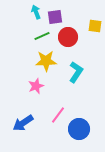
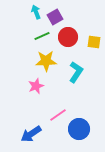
purple square: rotated 21 degrees counterclockwise
yellow square: moved 1 px left, 16 px down
pink line: rotated 18 degrees clockwise
blue arrow: moved 8 px right, 11 px down
